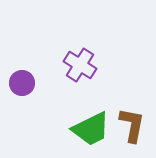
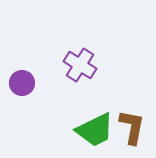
brown L-shape: moved 2 px down
green trapezoid: moved 4 px right, 1 px down
